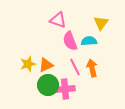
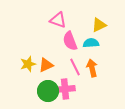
yellow triangle: moved 2 px left, 2 px down; rotated 28 degrees clockwise
cyan semicircle: moved 2 px right, 2 px down
green circle: moved 6 px down
